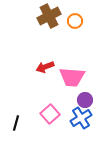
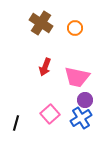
brown cross: moved 8 px left, 7 px down; rotated 30 degrees counterclockwise
orange circle: moved 7 px down
red arrow: rotated 48 degrees counterclockwise
pink trapezoid: moved 5 px right; rotated 8 degrees clockwise
